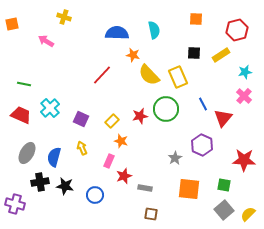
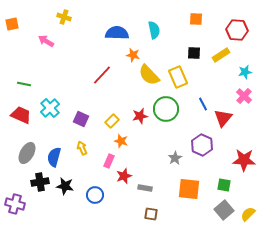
red hexagon at (237, 30): rotated 20 degrees clockwise
